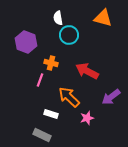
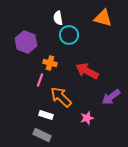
orange cross: moved 1 px left
orange arrow: moved 8 px left
white rectangle: moved 5 px left, 1 px down
